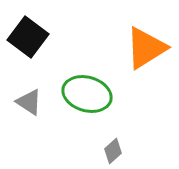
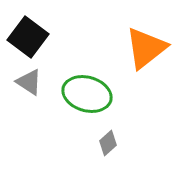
orange triangle: rotated 6 degrees counterclockwise
gray triangle: moved 20 px up
gray diamond: moved 5 px left, 8 px up
